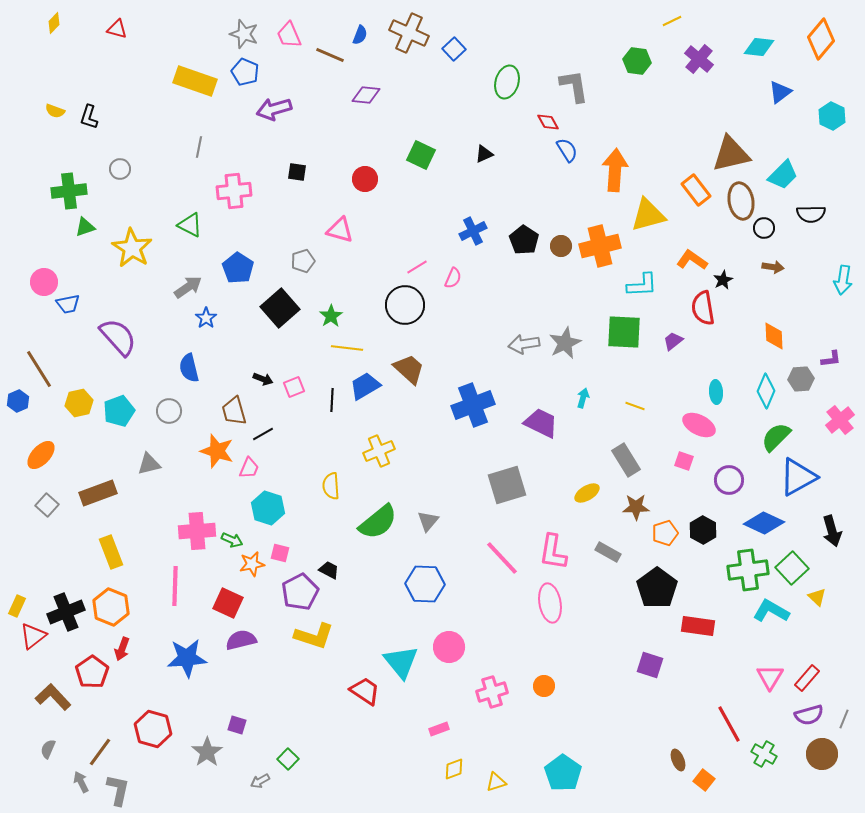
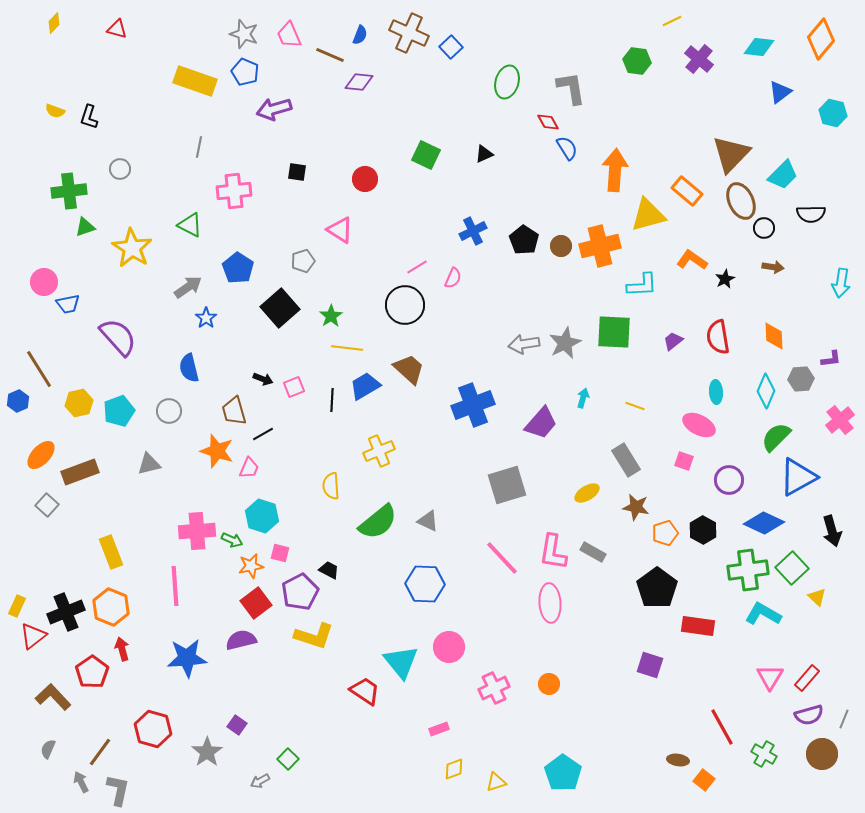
blue square at (454, 49): moved 3 px left, 2 px up
gray L-shape at (574, 86): moved 3 px left, 2 px down
purple diamond at (366, 95): moved 7 px left, 13 px up
cyan hexagon at (832, 116): moved 1 px right, 3 px up; rotated 12 degrees counterclockwise
blue semicircle at (567, 150): moved 2 px up
brown triangle at (731, 154): rotated 33 degrees counterclockwise
green square at (421, 155): moved 5 px right
orange rectangle at (696, 190): moved 9 px left, 1 px down; rotated 12 degrees counterclockwise
brown ellipse at (741, 201): rotated 15 degrees counterclockwise
pink triangle at (340, 230): rotated 16 degrees clockwise
black star at (723, 280): moved 2 px right, 1 px up
cyan arrow at (843, 280): moved 2 px left, 3 px down
red semicircle at (703, 308): moved 15 px right, 29 px down
green square at (624, 332): moved 10 px left
purple trapezoid at (541, 423): rotated 105 degrees clockwise
brown rectangle at (98, 493): moved 18 px left, 21 px up
brown star at (636, 507): rotated 12 degrees clockwise
cyan hexagon at (268, 508): moved 6 px left, 8 px down
gray triangle at (428, 521): rotated 45 degrees counterclockwise
gray rectangle at (608, 552): moved 15 px left
orange star at (252, 564): moved 1 px left, 2 px down
pink line at (175, 586): rotated 6 degrees counterclockwise
red square at (228, 603): moved 28 px right; rotated 28 degrees clockwise
pink ellipse at (550, 603): rotated 6 degrees clockwise
cyan L-shape at (771, 611): moved 8 px left, 3 px down
red arrow at (122, 649): rotated 145 degrees clockwise
orange circle at (544, 686): moved 5 px right, 2 px up
pink cross at (492, 692): moved 2 px right, 4 px up; rotated 8 degrees counterclockwise
red line at (729, 724): moved 7 px left, 3 px down
purple square at (237, 725): rotated 18 degrees clockwise
brown ellipse at (678, 760): rotated 60 degrees counterclockwise
